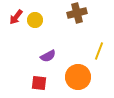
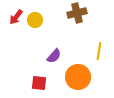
yellow line: rotated 12 degrees counterclockwise
purple semicircle: moved 6 px right; rotated 21 degrees counterclockwise
